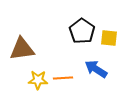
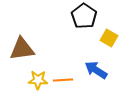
black pentagon: moved 2 px right, 15 px up
yellow square: rotated 24 degrees clockwise
blue arrow: moved 1 px down
orange line: moved 2 px down
